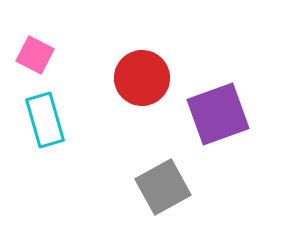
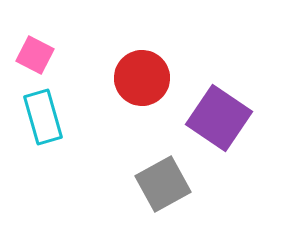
purple square: moved 1 px right, 4 px down; rotated 36 degrees counterclockwise
cyan rectangle: moved 2 px left, 3 px up
gray square: moved 3 px up
